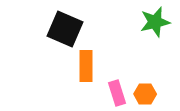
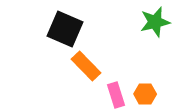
orange rectangle: rotated 44 degrees counterclockwise
pink rectangle: moved 1 px left, 2 px down
